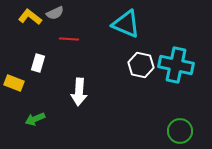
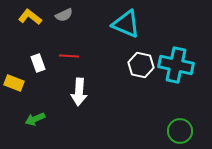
gray semicircle: moved 9 px right, 2 px down
red line: moved 17 px down
white rectangle: rotated 36 degrees counterclockwise
